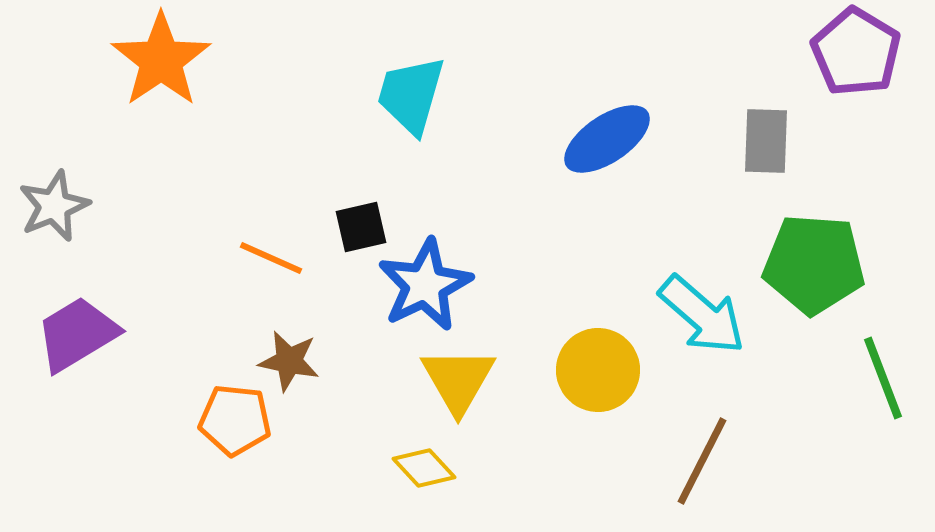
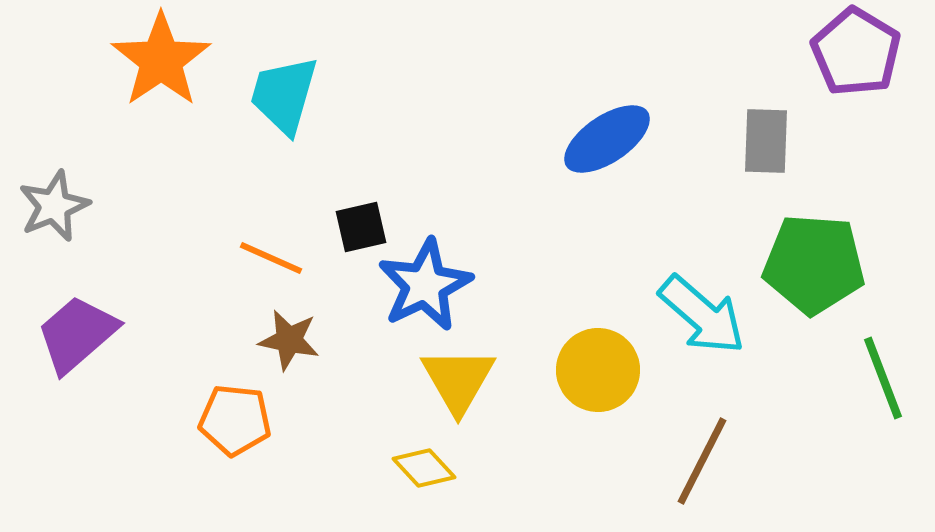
cyan trapezoid: moved 127 px left
purple trapezoid: rotated 10 degrees counterclockwise
brown star: moved 21 px up
